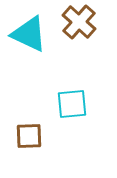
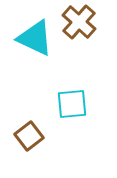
cyan triangle: moved 6 px right, 4 px down
brown square: rotated 36 degrees counterclockwise
